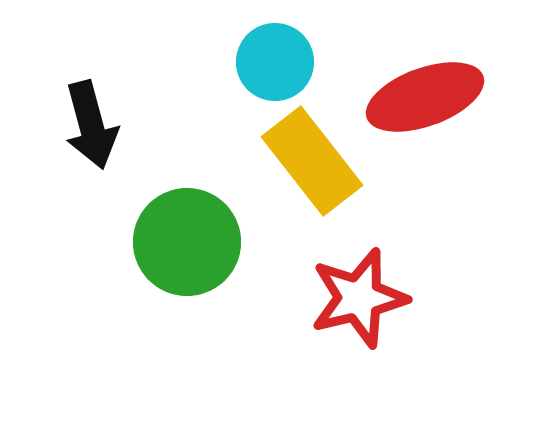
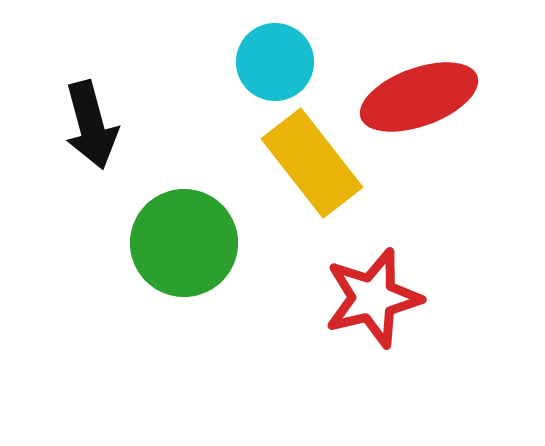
red ellipse: moved 6 px left
yellow rectangle: moved 2 px down
green circle: moved 3 px left, 1 px down
red star: moved 14 px right
